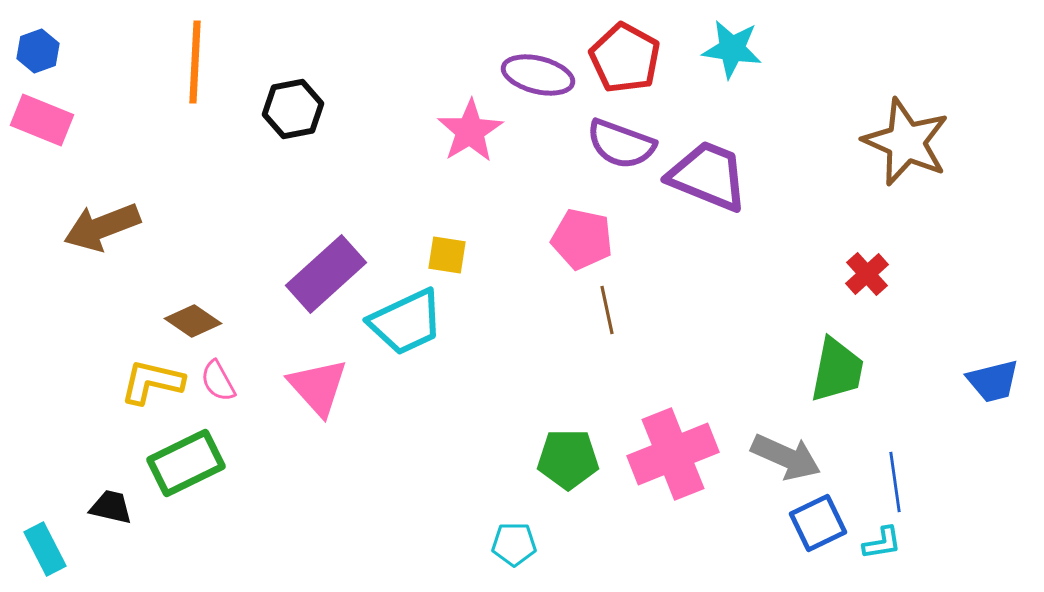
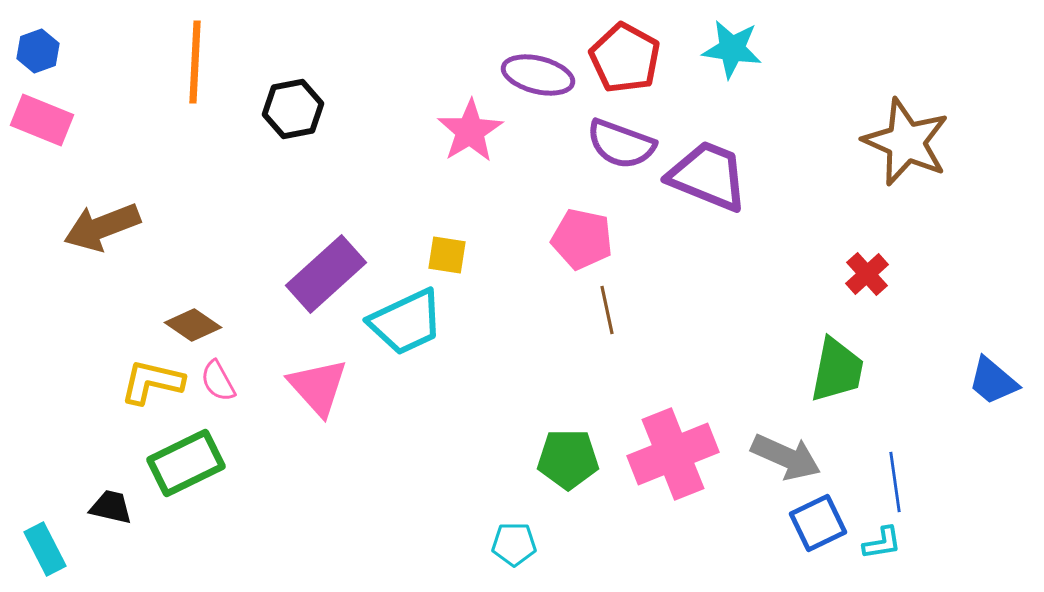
brown diamond: moved 4 px down
blue trapezoid: rotated 54 degrees clockwise
